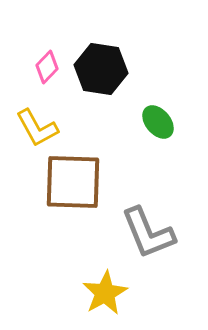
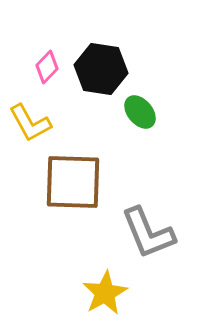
green ellipse: moved 18 px left, 10 px up
yellow L-shape: moved 7 px left, 5 px up
